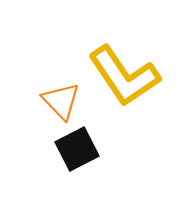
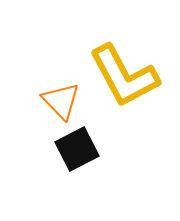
yellow L-shape: rotated 6 degrees clockwise
